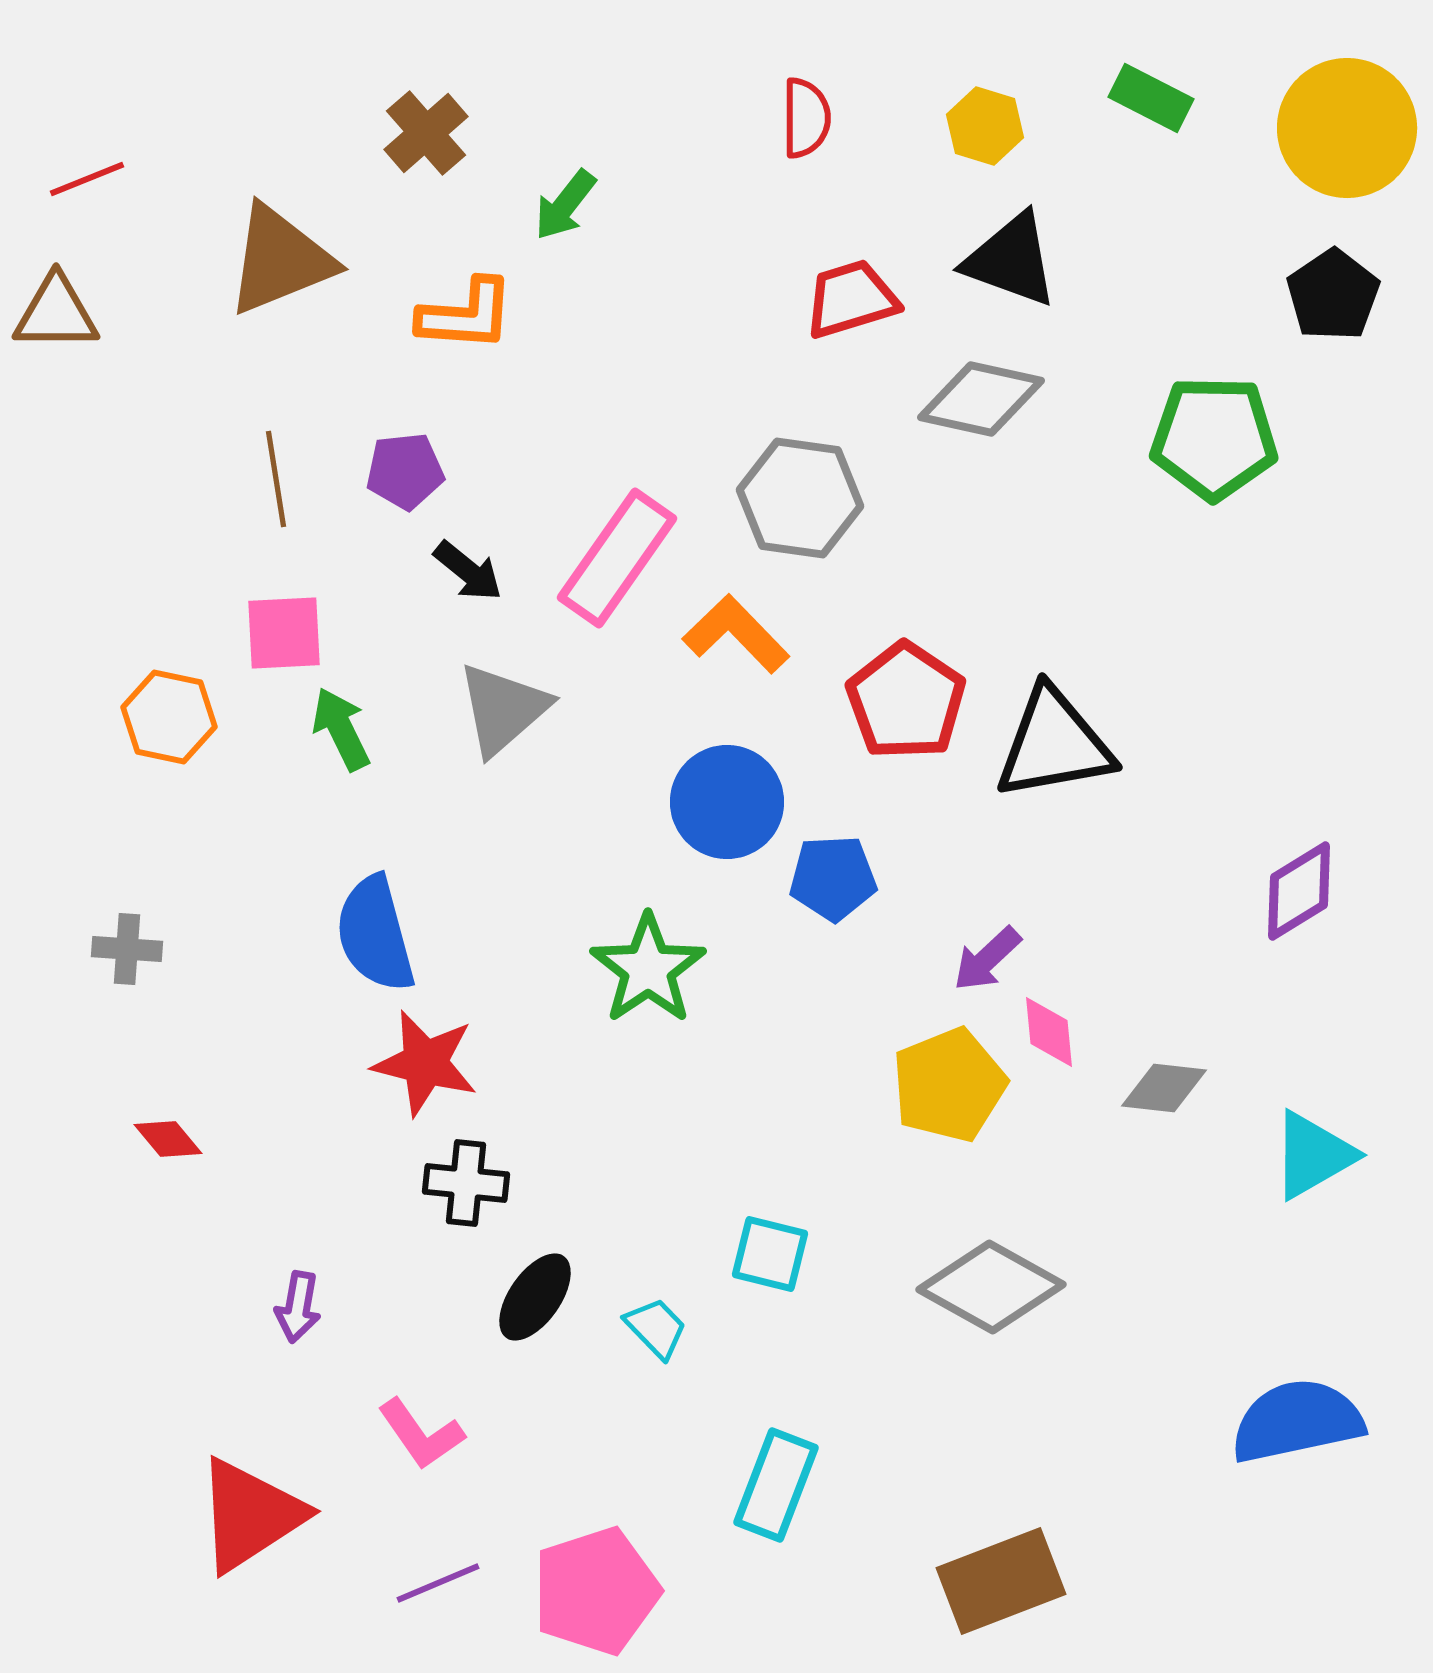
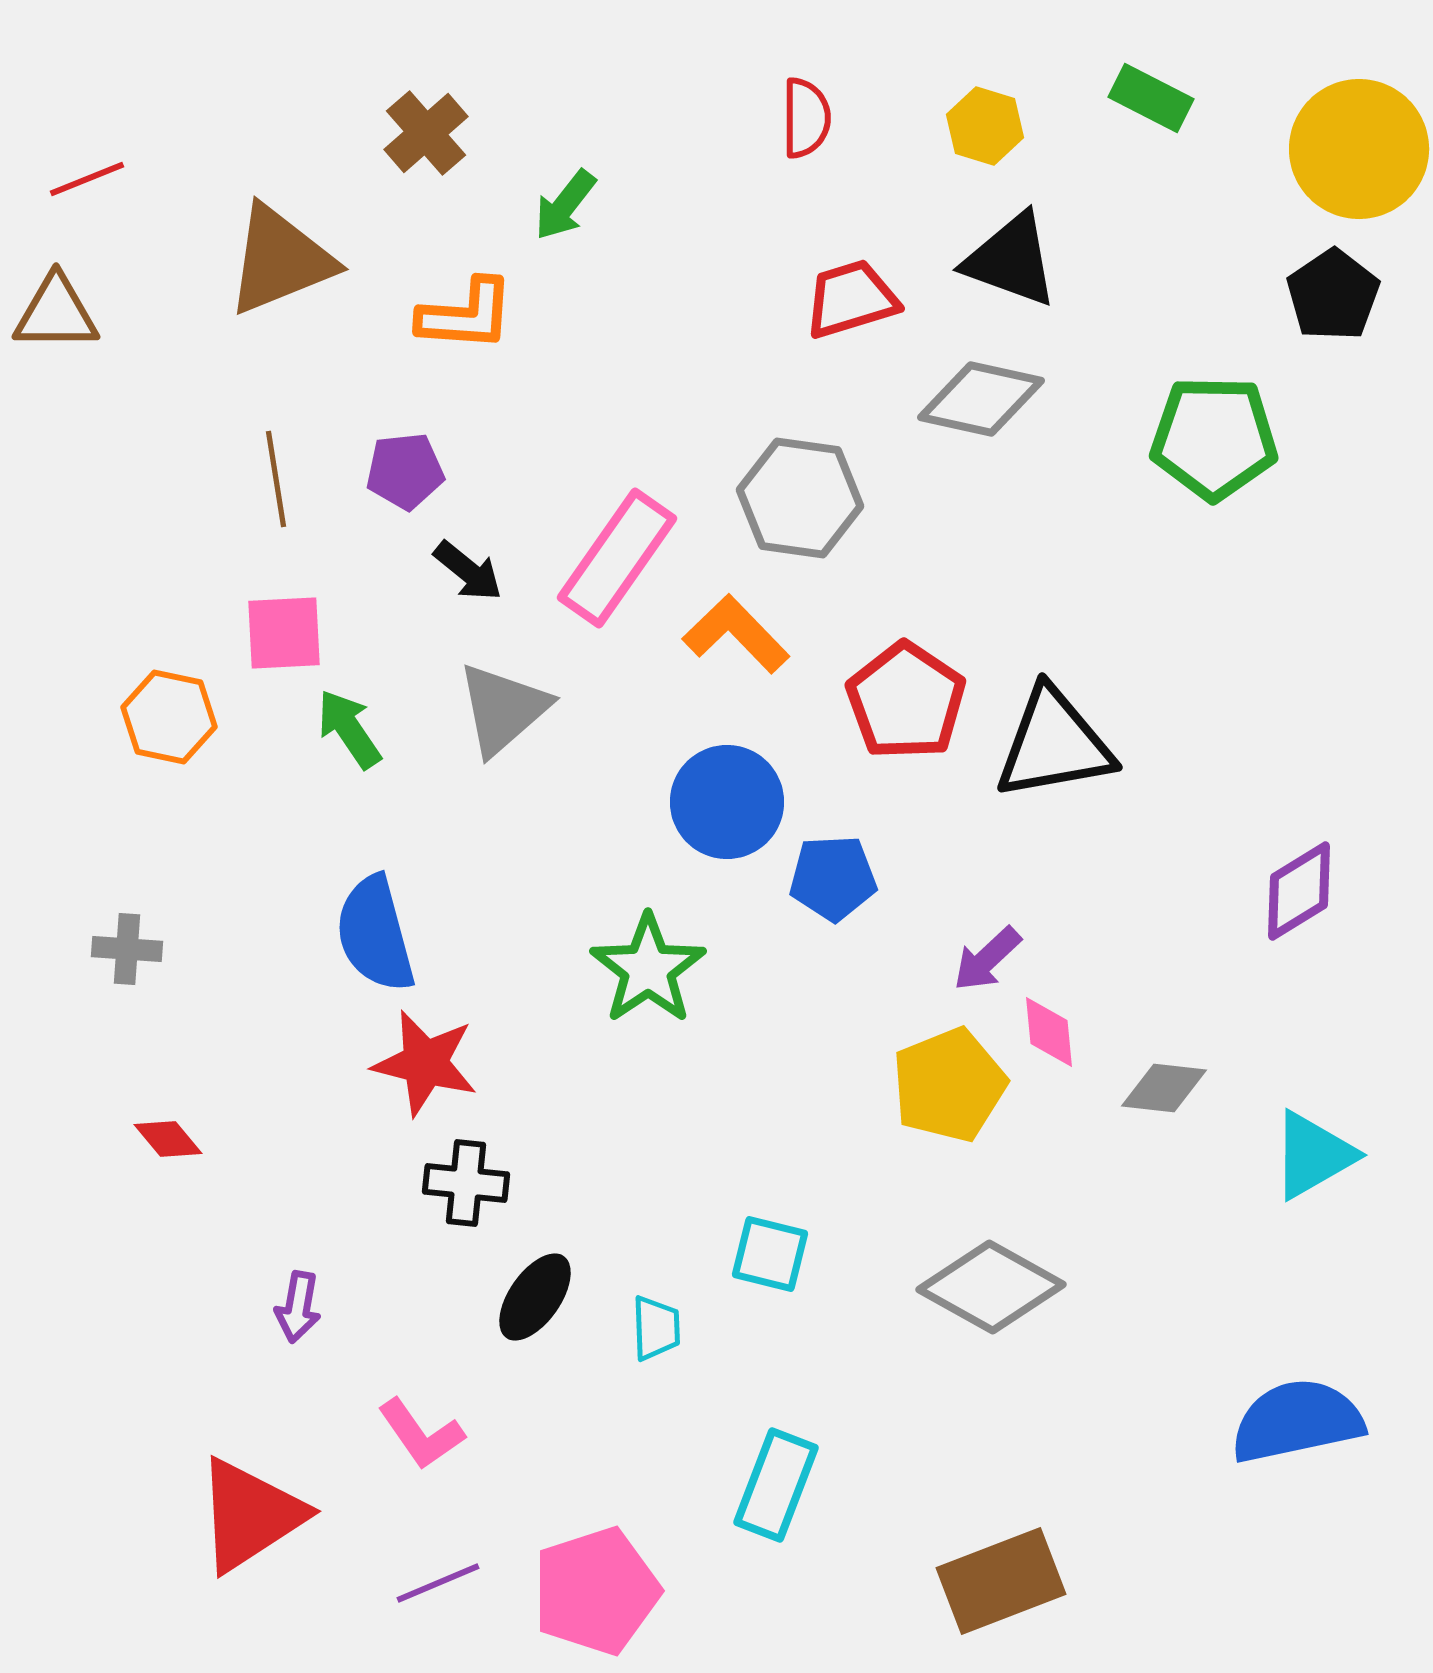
yellow circle at (1347, 128): moved 12 px right, 21 px down
green arrow at (341, 729): moved 8 px right; rotated 8 degrees counterclockwise
cyan trapezoid at (656, 1328): rotated 42 degrees clockwise
